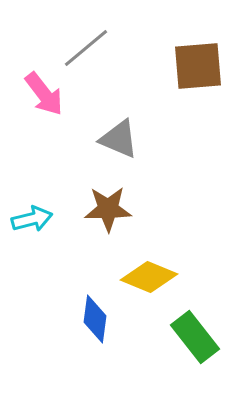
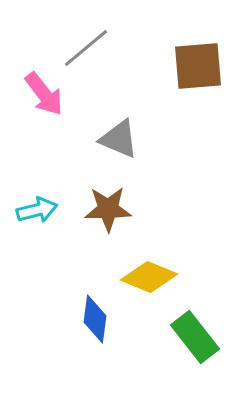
cyan arrow: moved 5 px right, 9 px up
